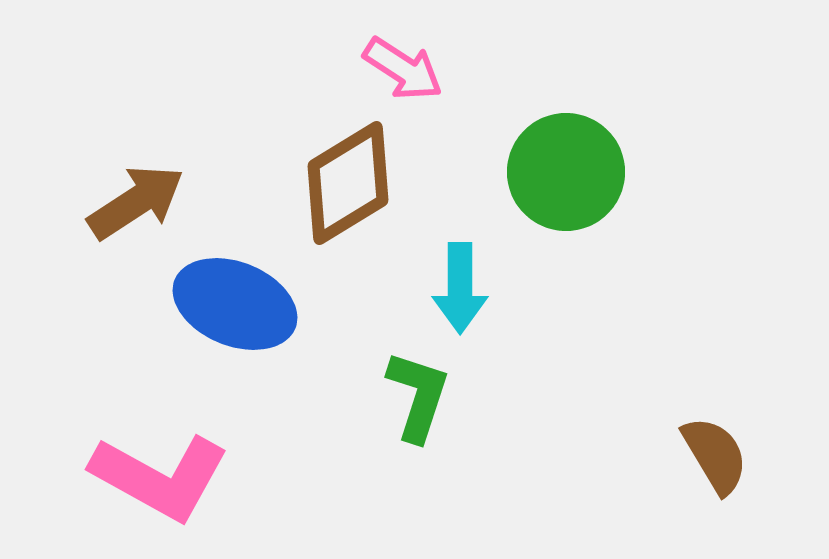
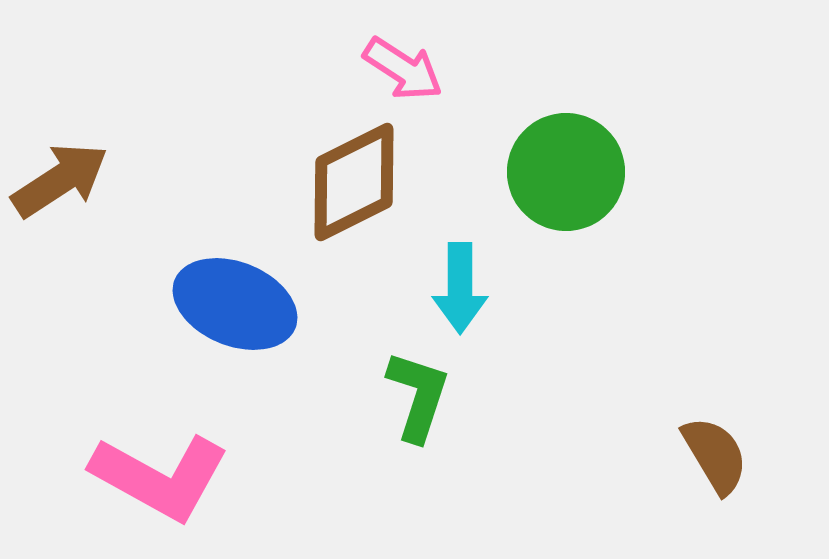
brown diamond: moved 6 px right, 1 px up; rotated 5 degrees clockwise
brown arrow: moved 76 px left, 22 px up
